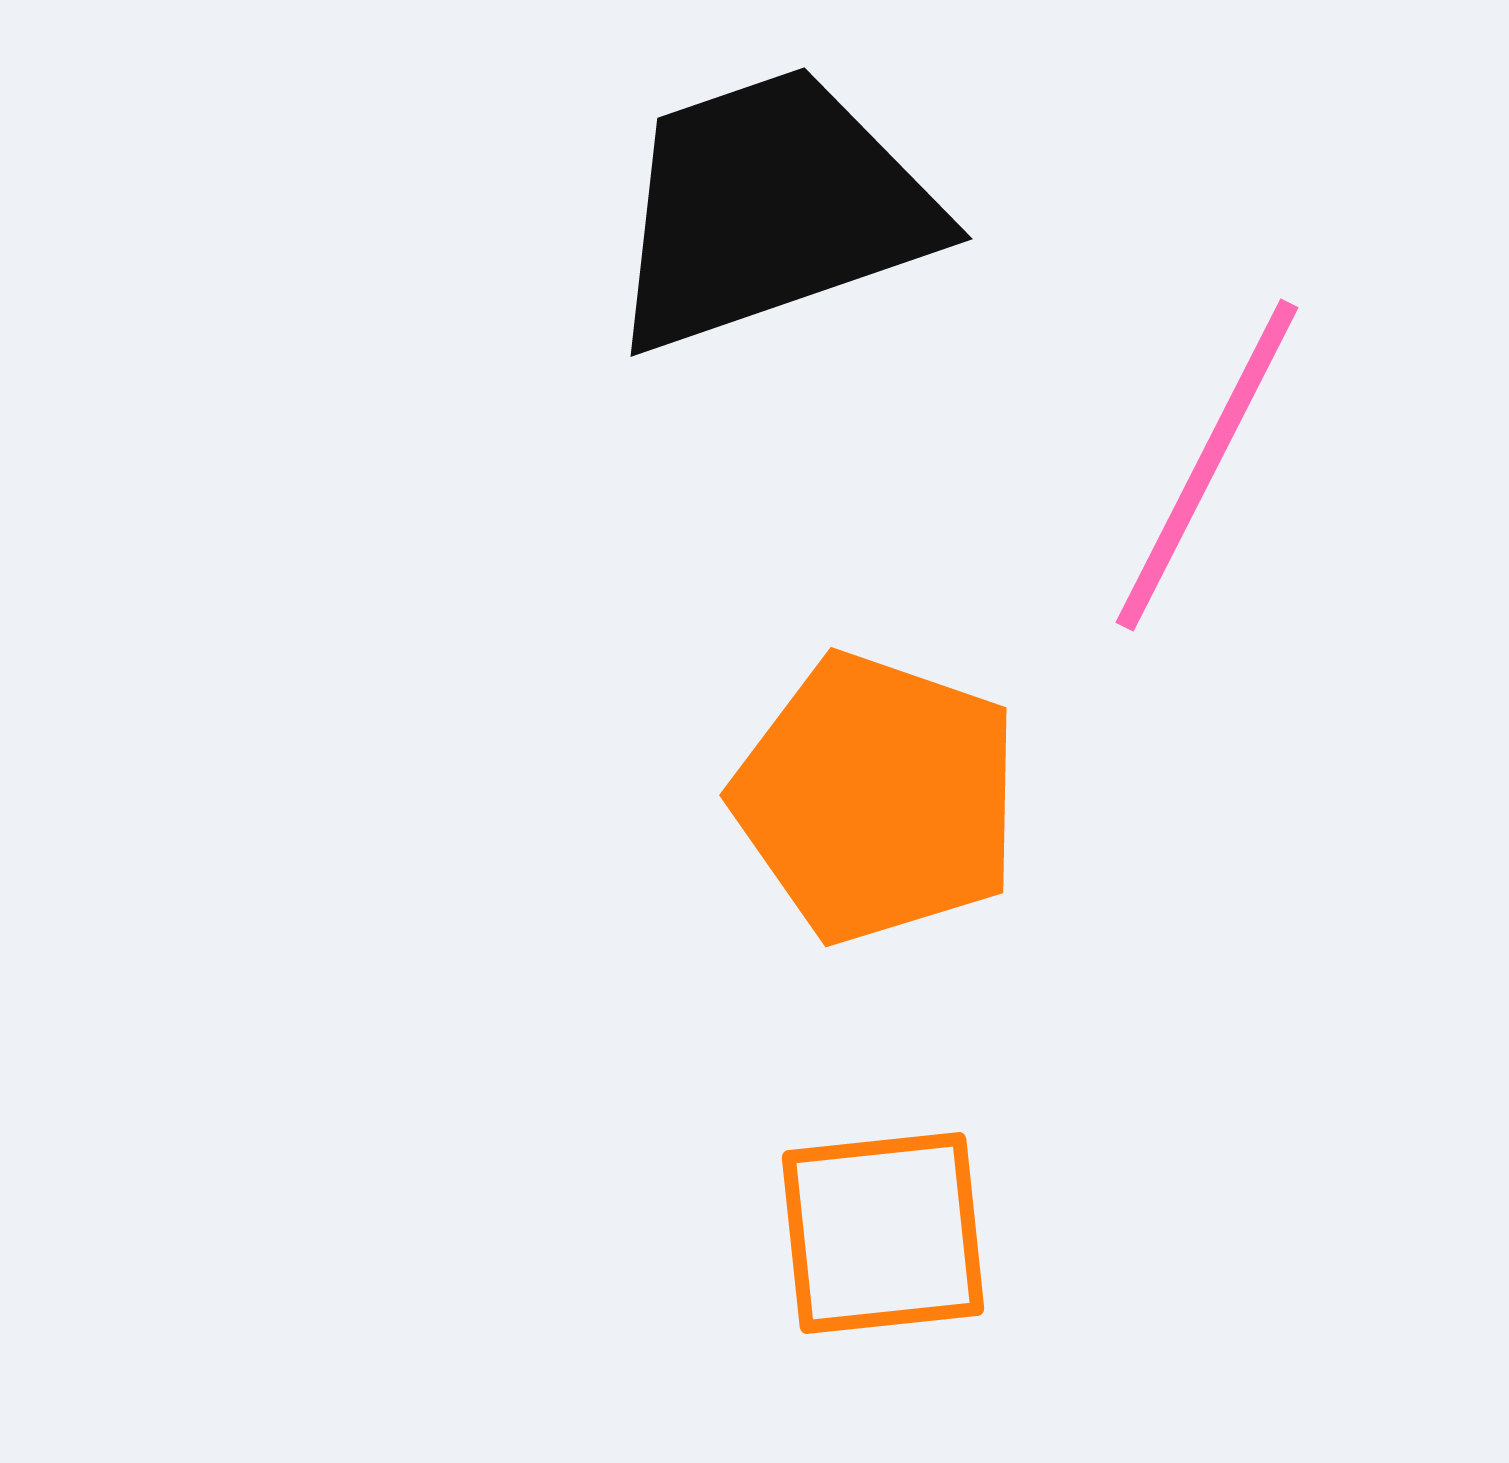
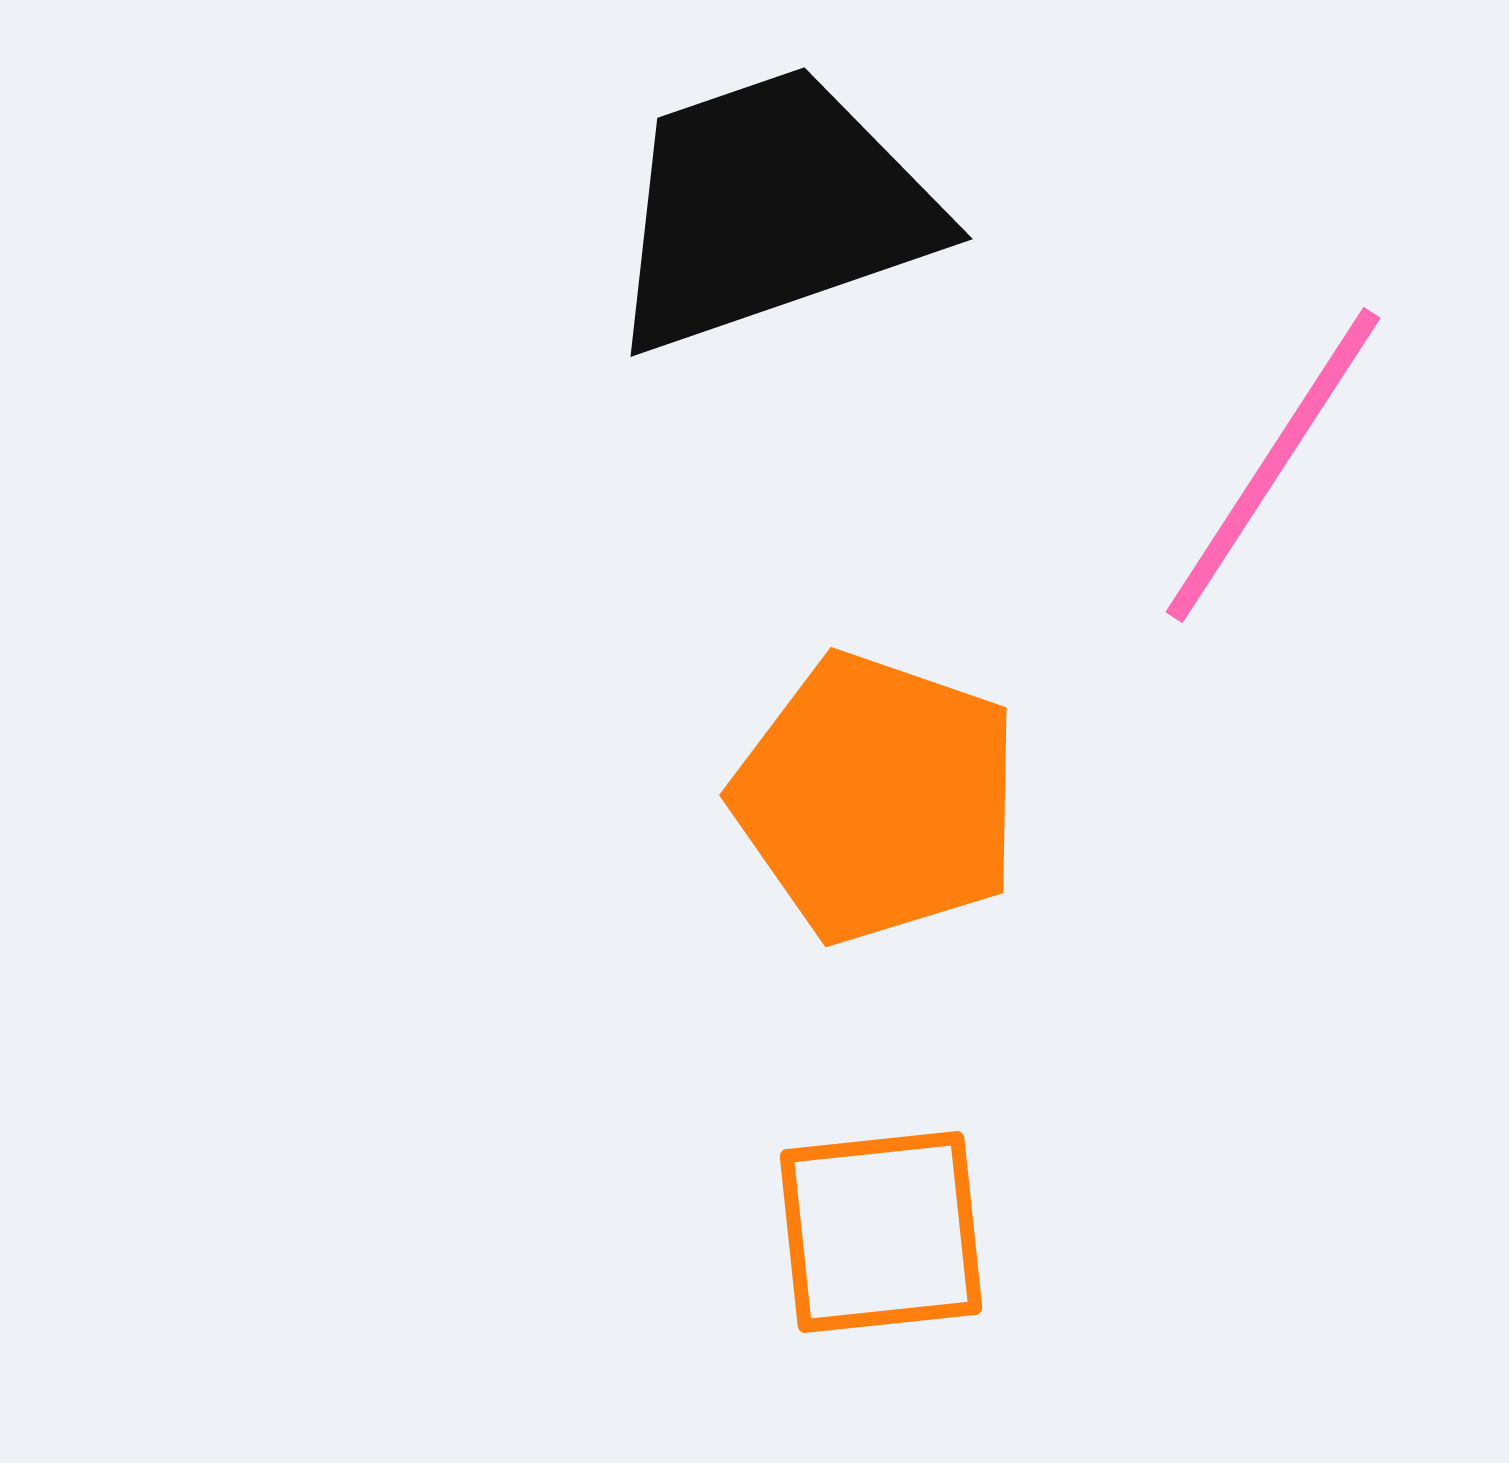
pink line: moved 66 px right; rotated 6 degrees clockwise
orange square: moved 2 px left, 1 px up
